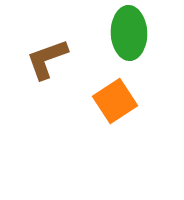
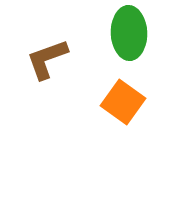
orange square: moved 8 px right, 1 px down; rotated 21 degrees counterclockwise
